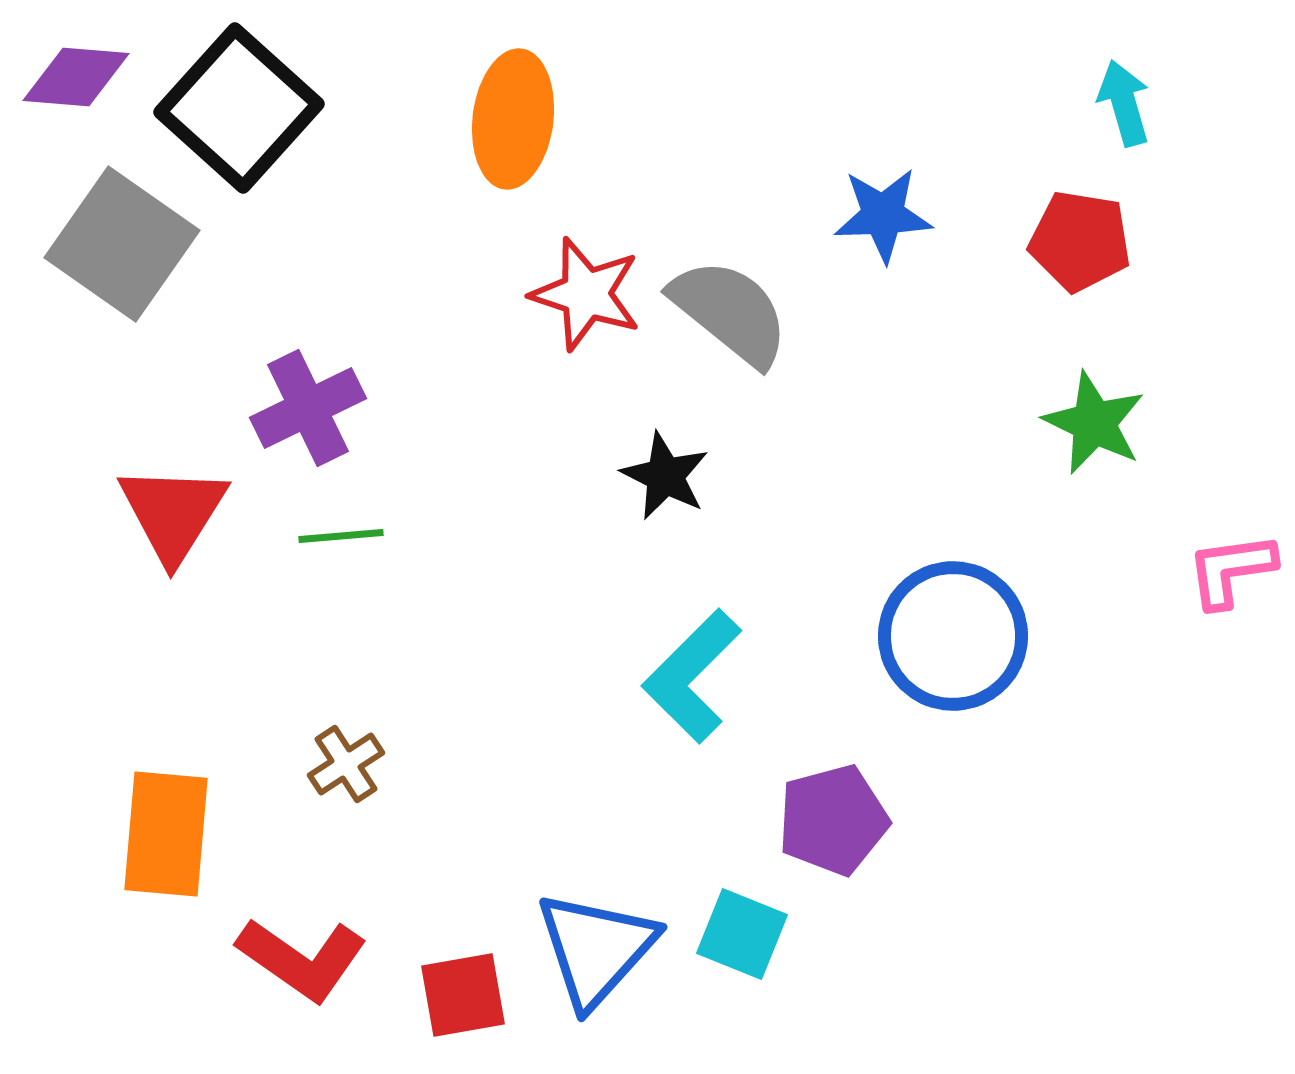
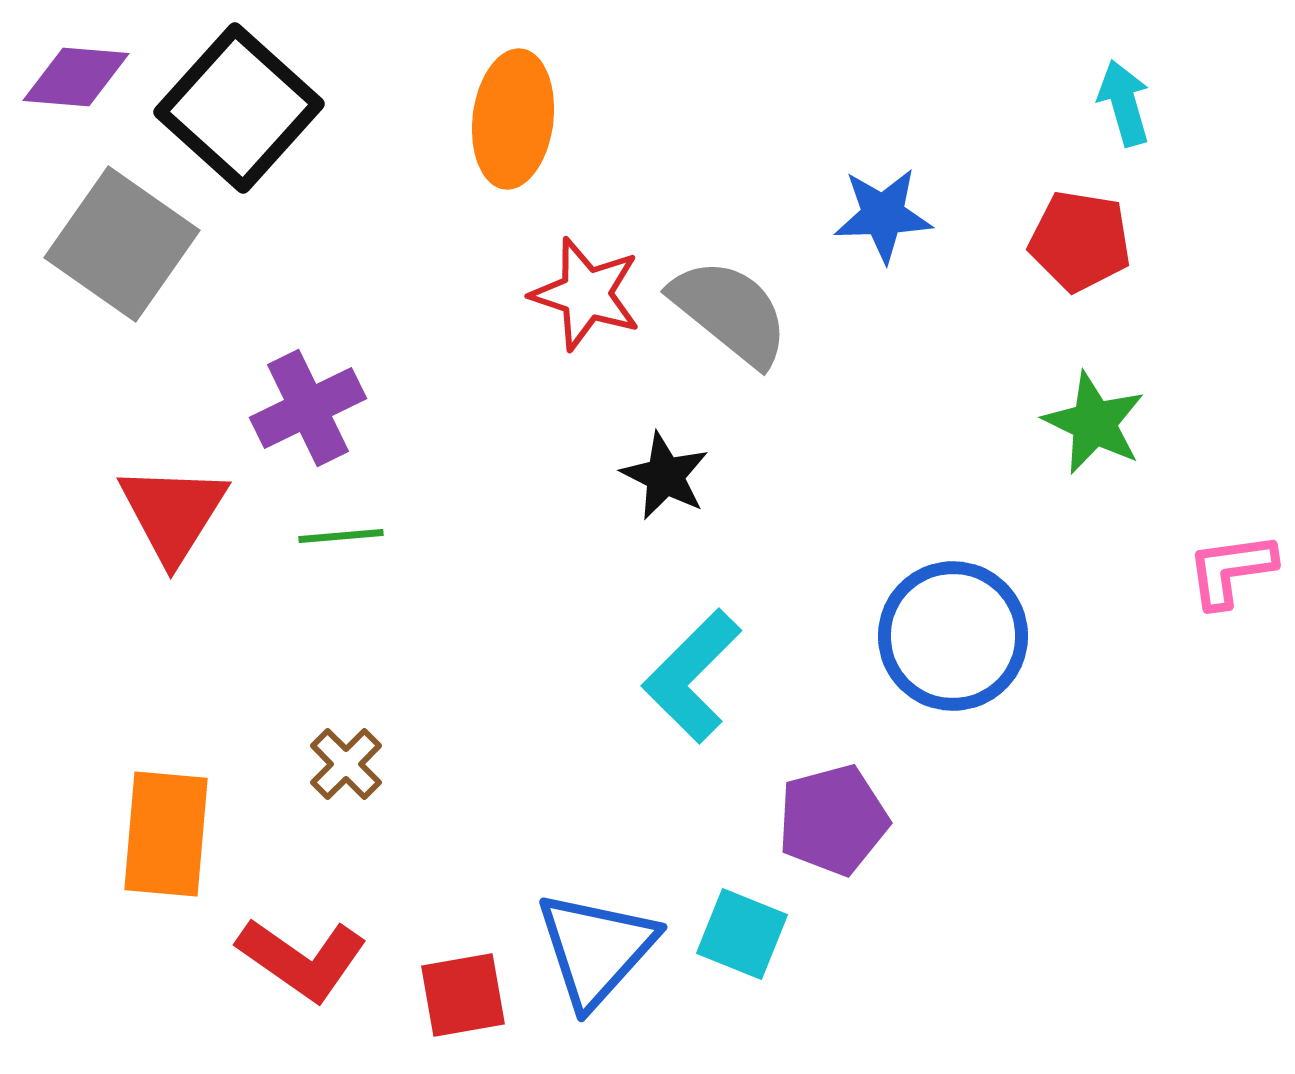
brown cross: rotated 12 degrees counterclockwise
